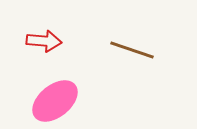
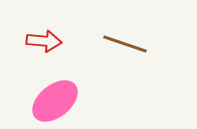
brown line: moved 7 px left, 6 px up
